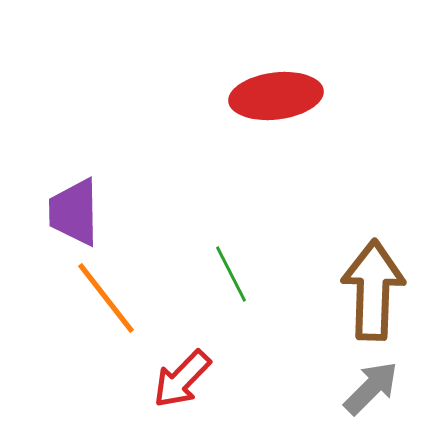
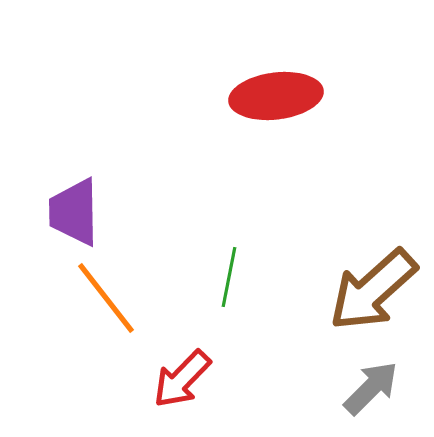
green line: moved 2 px left, 3 px down; rotated 38 degrees clockwise
brown arrow: rotated 134 degrees counterclockwise
